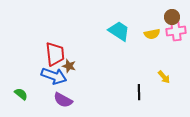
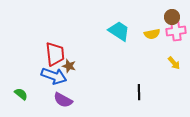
yellow arrow: moved 10 px right, 14 px up
